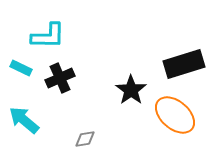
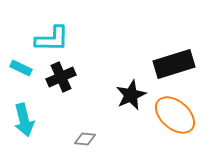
cyan L-shape: moved 4 px right, 3 px down
black rectangle: moved 10 px left
black cross: moved 1 px right, 1 px up
black star: moved 5 px down; rotated 12 degrees clockwise
cyan arrow: rotated 144 degrees counterclockwise
gray diamond: rotated 15 degrees clockwise
